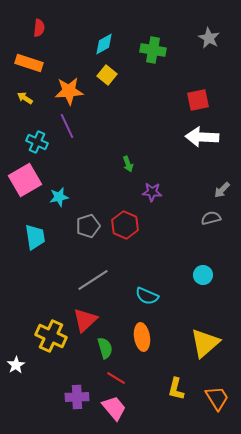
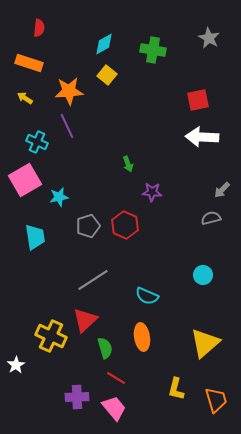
orange trapezoid: moved 1 px left, 2 px down; rotated 16 degrees clockwise
